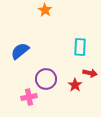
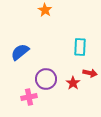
blue semicircle: moved 1 px down
red star: moved 2 px left, 2 px up
